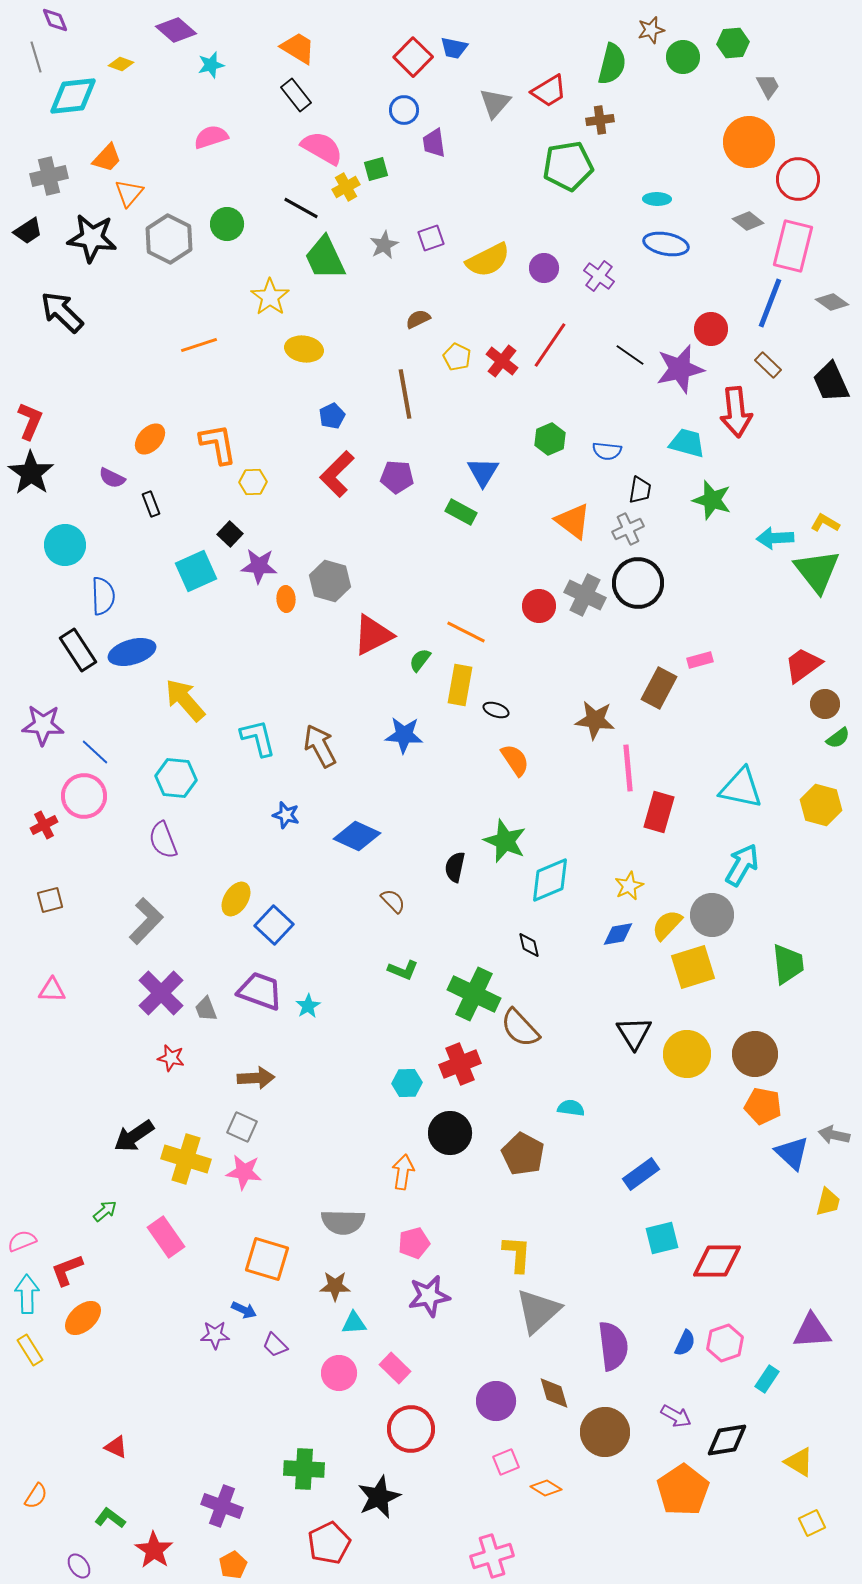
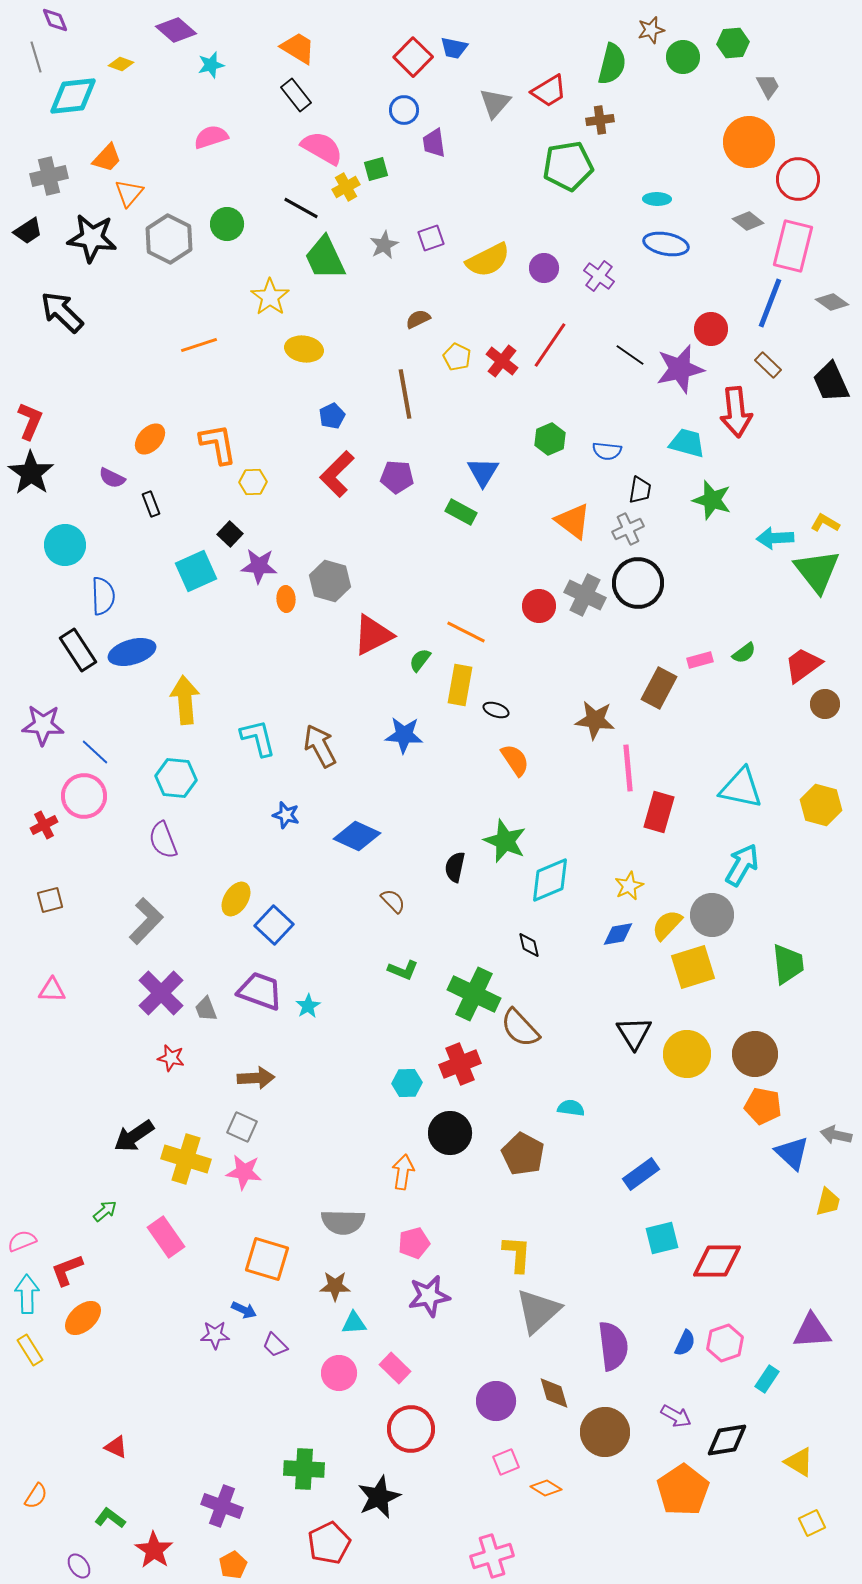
yellow arrow at (185, 700): rotated 36 degrees clockwise
green semicircle at (838, 738): moved 94 px left, 85 px up
gray arrow at (834, 1135): moved 2 px right
